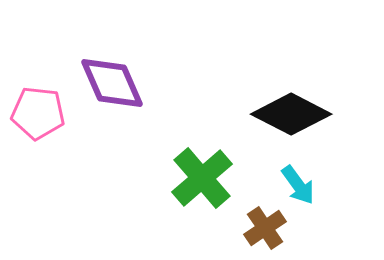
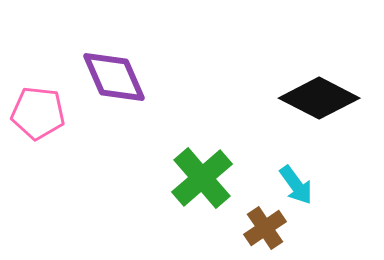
purple diamond: moved 2 px right, 6 px up
black diamond: moved 28 px right, 16 px up
cyan arrow: moved 2 px left
